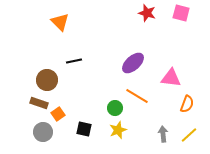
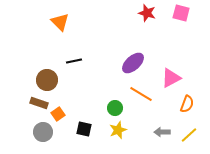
pink triangle: rotated 35 degrees counterclockwise
orange line: moved 4 px right, 2 px up
gray arrow: moved 1 px left, 2 px up; rotated 84 degrees counterclockwise
